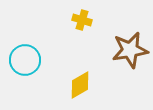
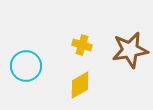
yellow cross: moved 25 px down
cyan circle: moved 1 px right, 6 px down
